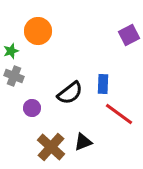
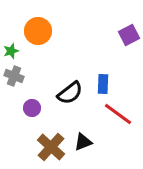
red line: moved 1 px left
